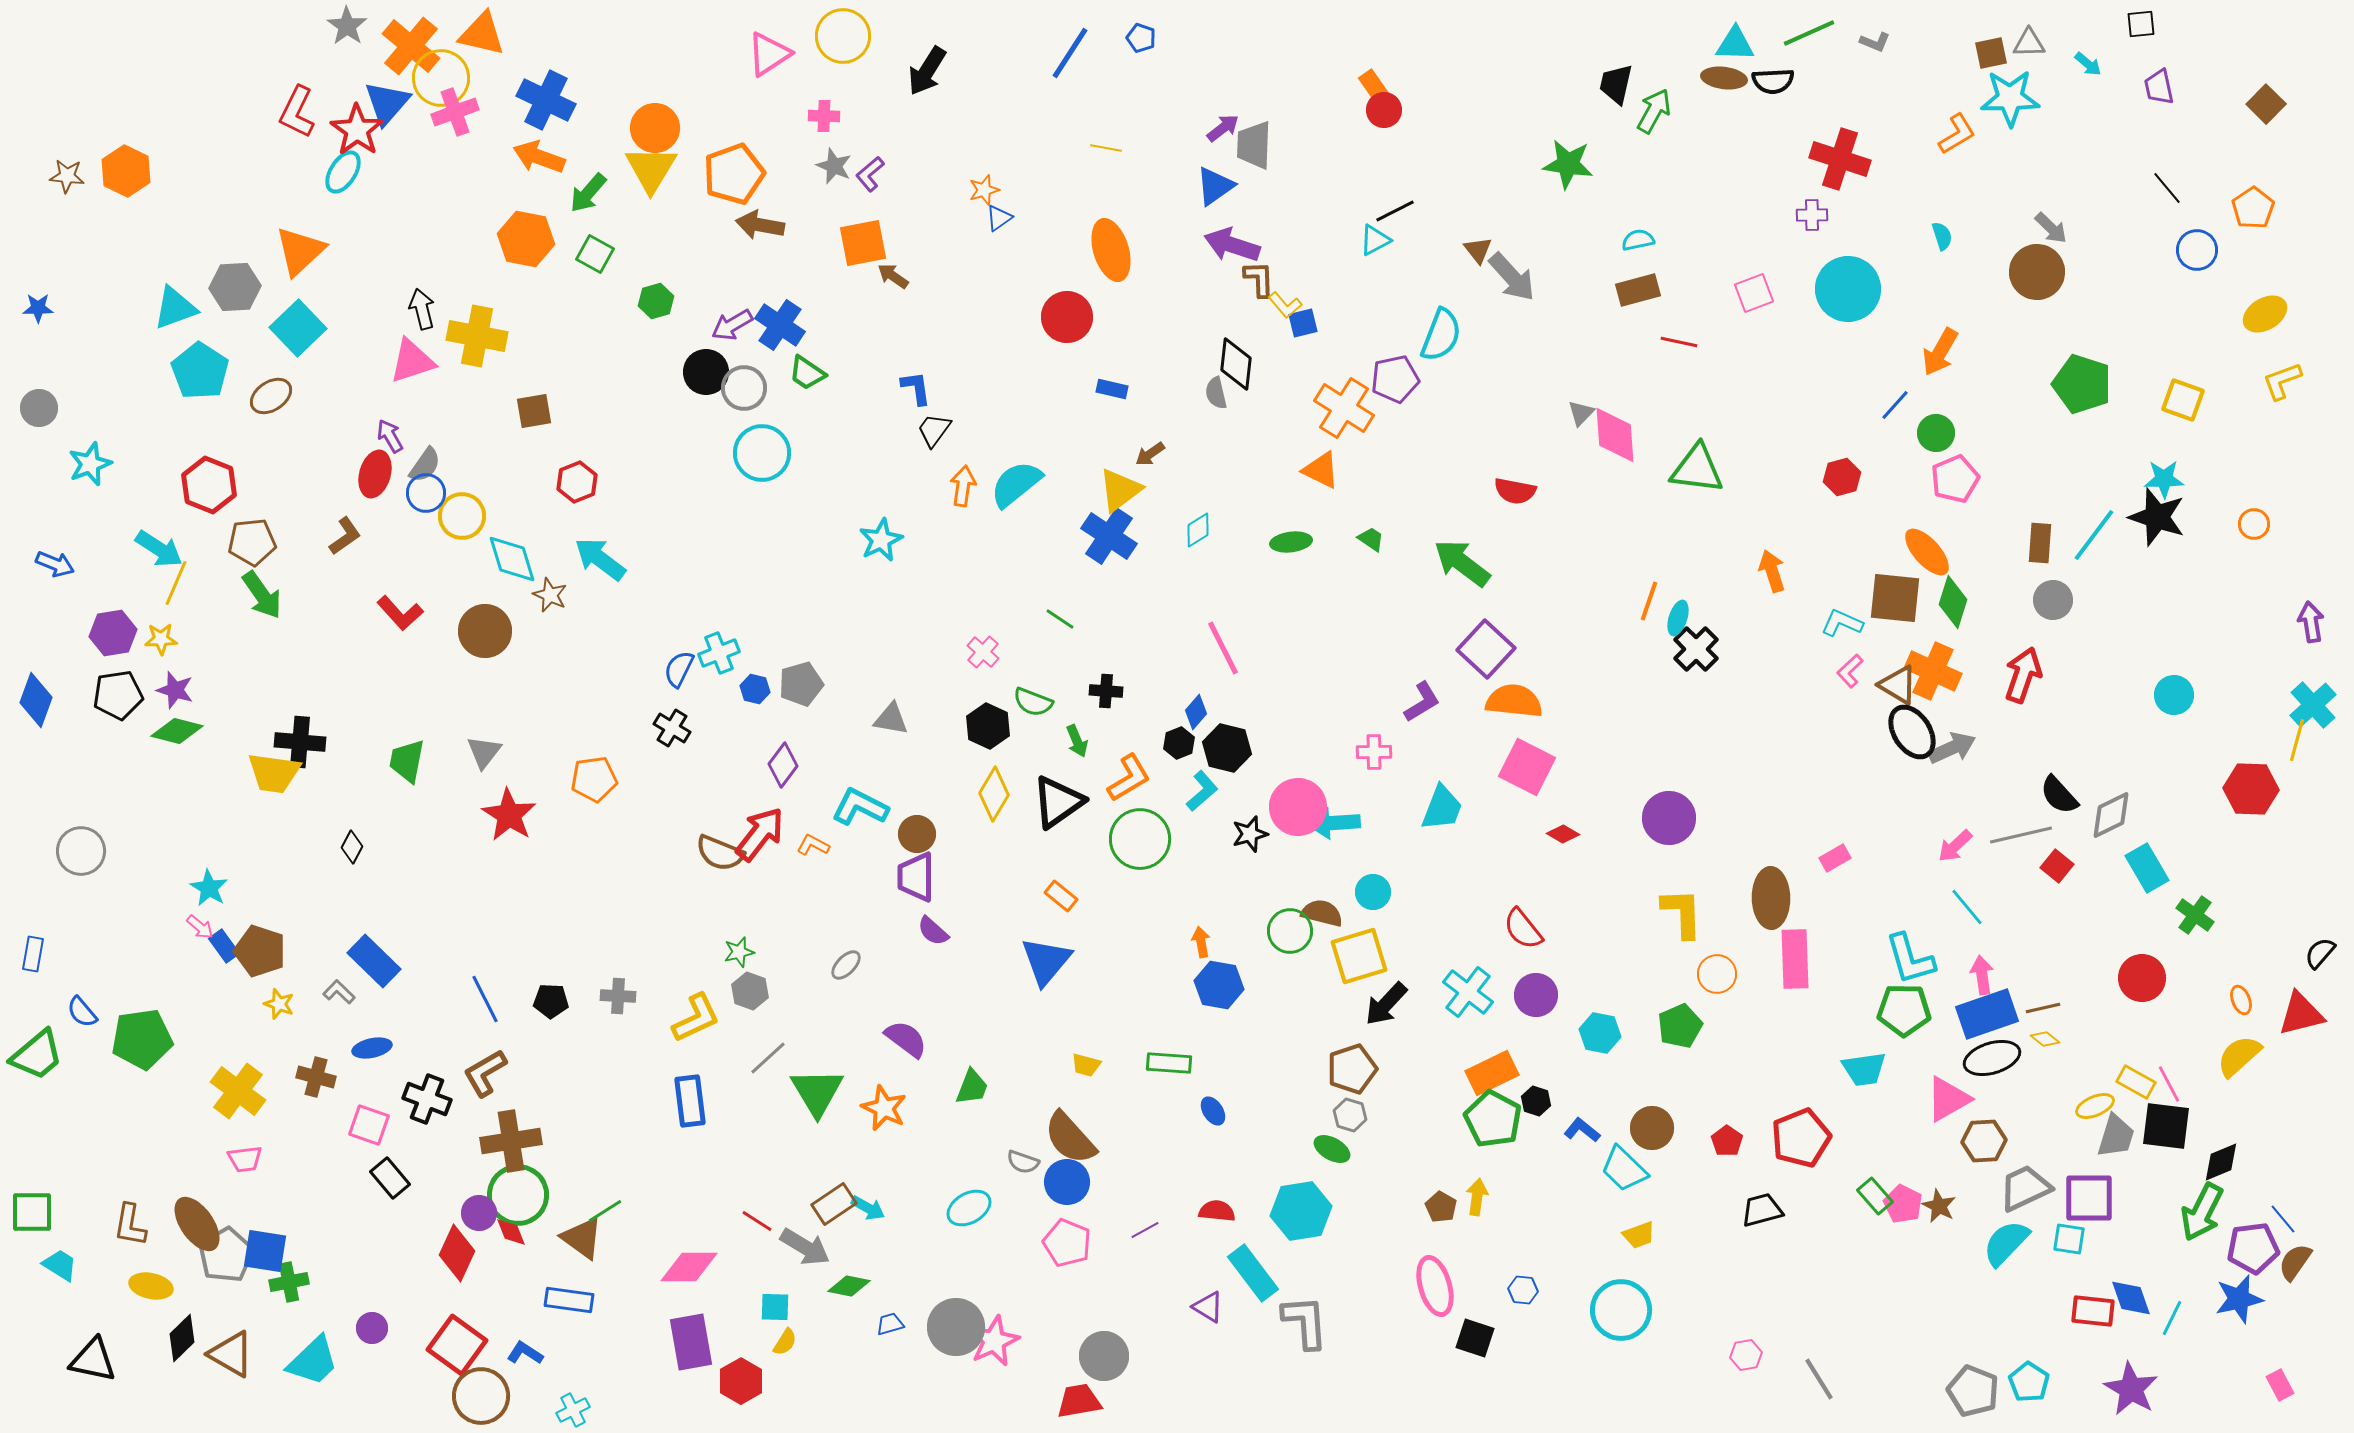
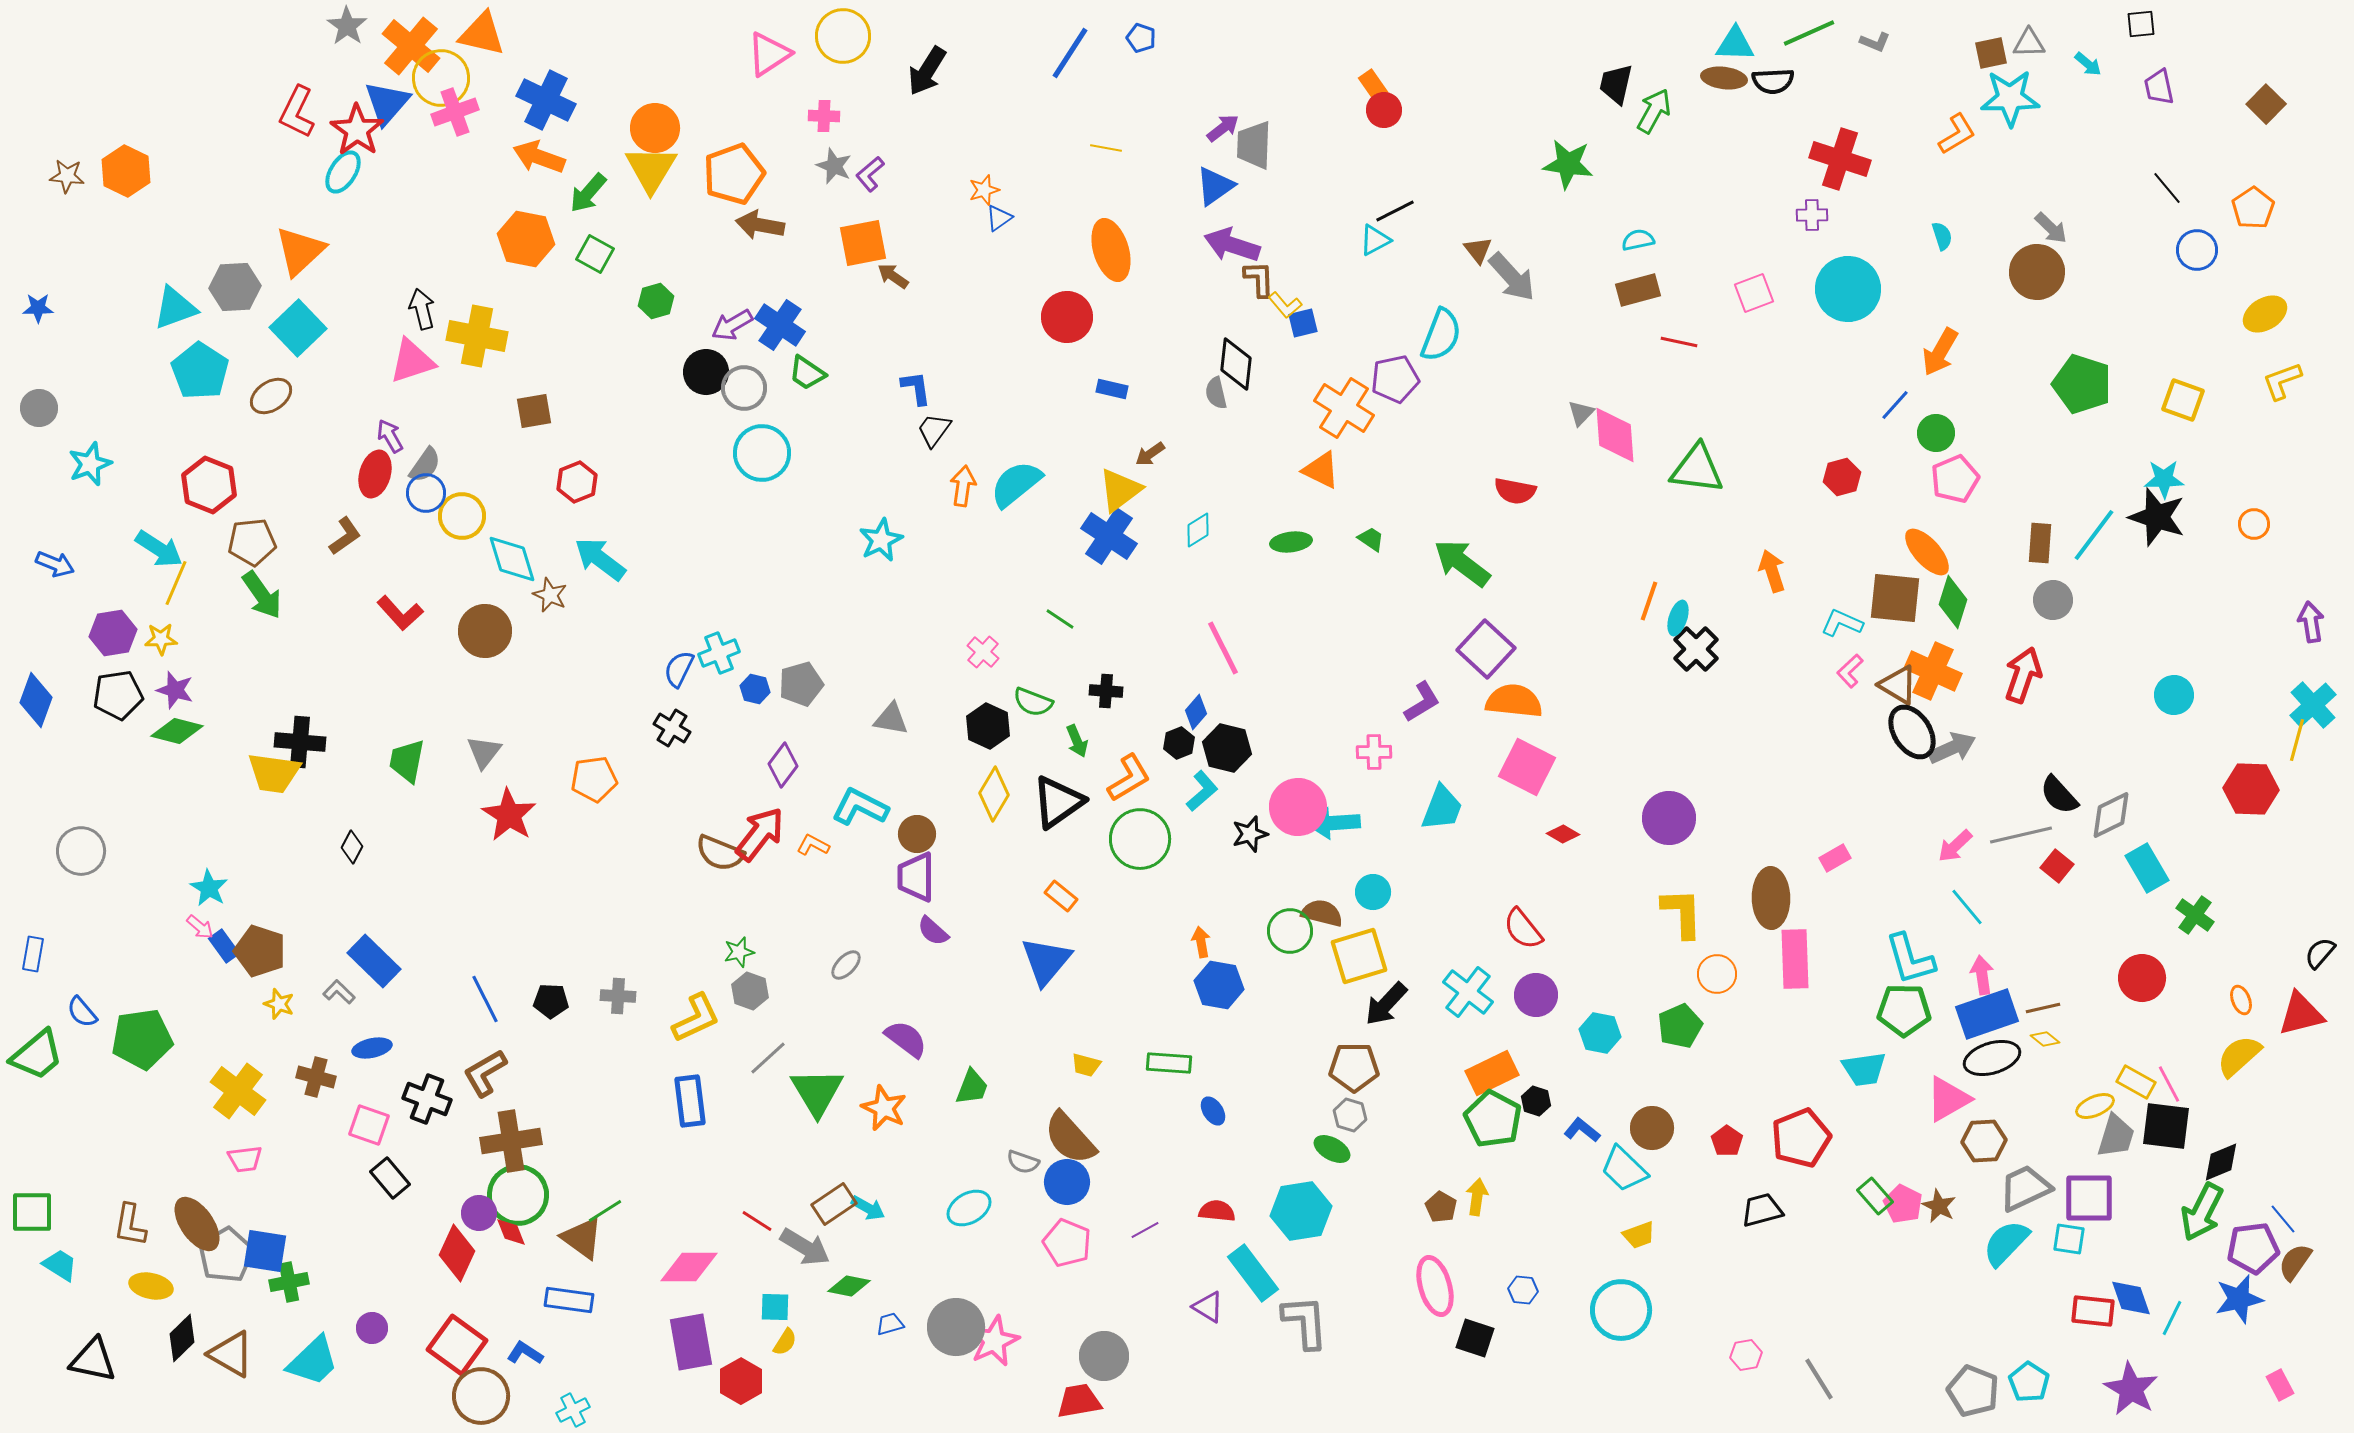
brown pentagon at (1352, 1069): moved 2 px right, 2 px up; rotated 18 degrees clockwise
